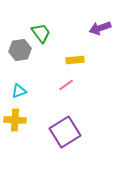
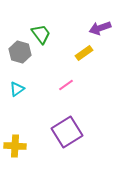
green trapezoid: moved 1 px down
gray hexagon: moved 2 px down; rotated 25 degrees clockwise
yellow rectangle: moved 9 px right, 7 px up; rotated 30 degrees counterclockwise
cyan triangle: moved 2 px left, 2 px up; rotated 14 degrees counterclockwise
yellow cross: moved 26 px down
purple square: moved 2 px right
